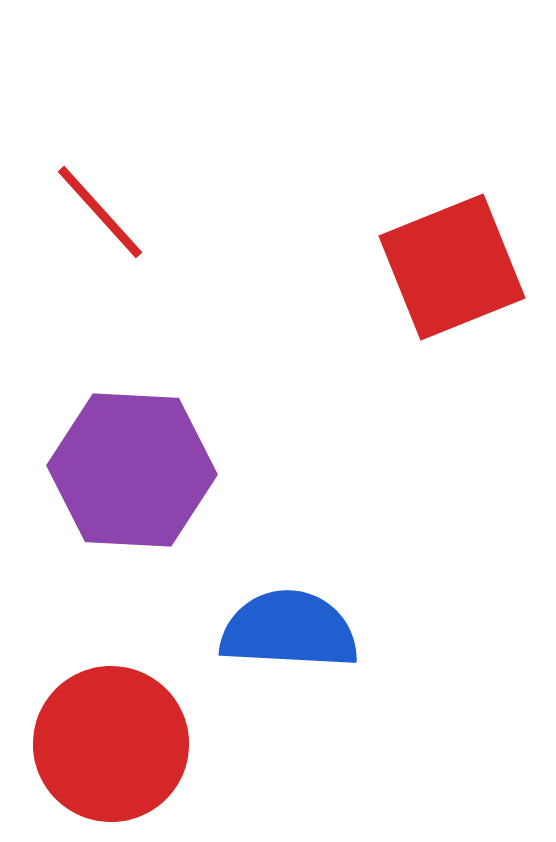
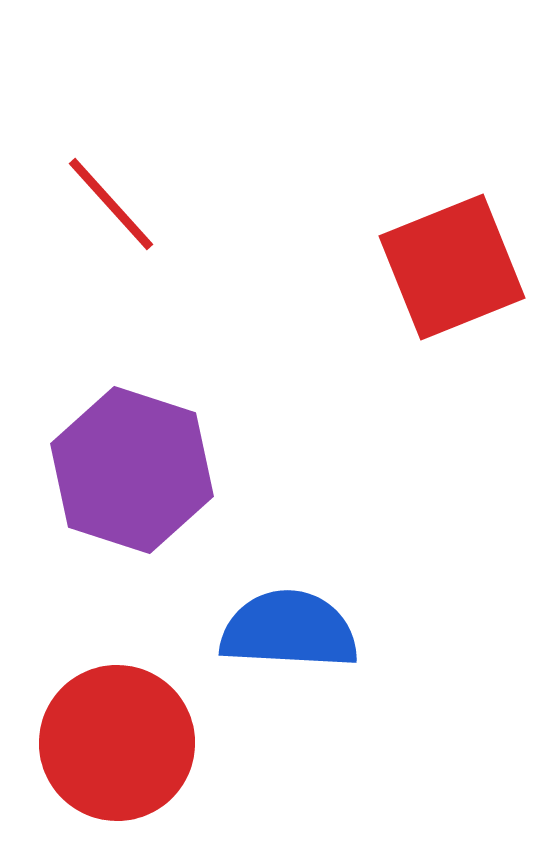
red line: moved 11 px right, 8 px up
purple hexagon: rotated 15 degrees clockwise
red circle: moved 6 px right, 1 px up
